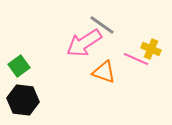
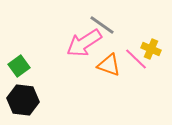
pink line: rotated 20 degrees clockwise
orange triangle: moved 5 px right, 7 px up
